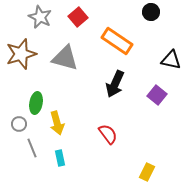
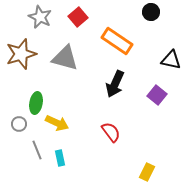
yellow arrow: rotated 50 degrees counterclockwise
red semicircle: moved 3 px right, 2 px up
gray line: moved 5 px right, 2 px down
